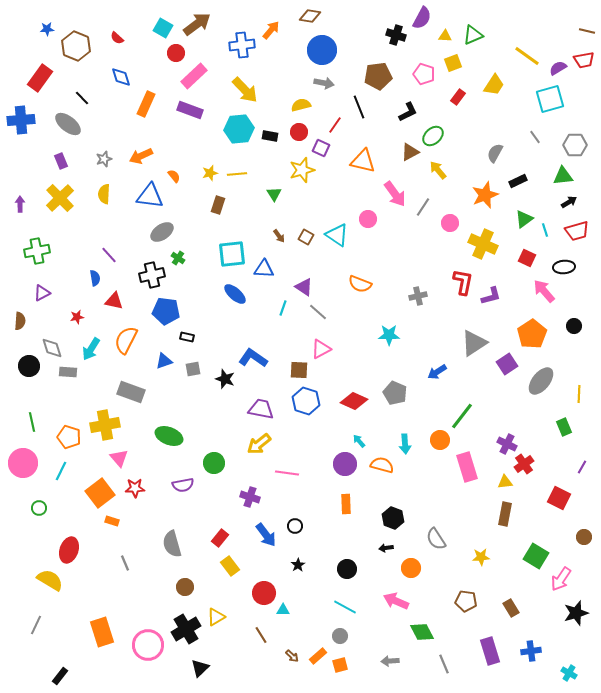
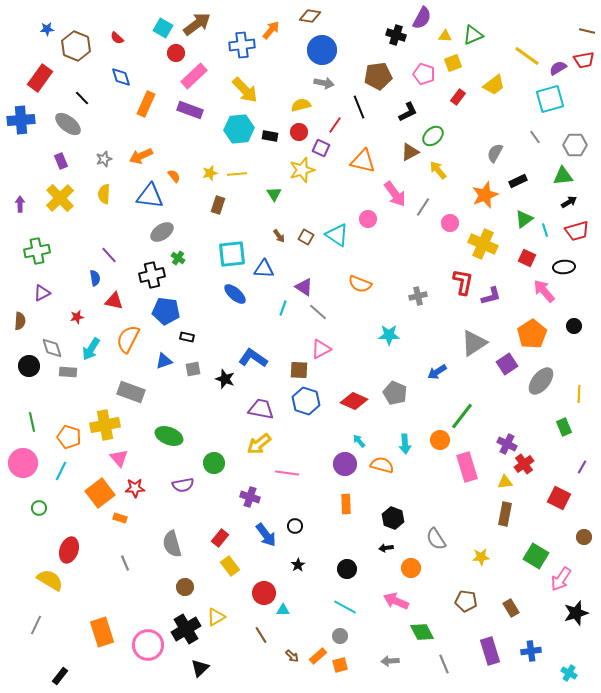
yellow trapezoid at (494, 85): rotated 20 degrees clockwise
orange semicircle at (126, 340): moved 2 px right, 1 px up
orange rectangle at (112, 521): moved 8 px right, 3 px up
